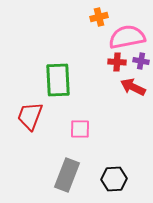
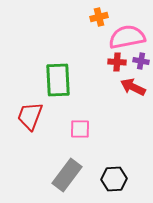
gray rectangle: rotated 16 degrees clockwise
